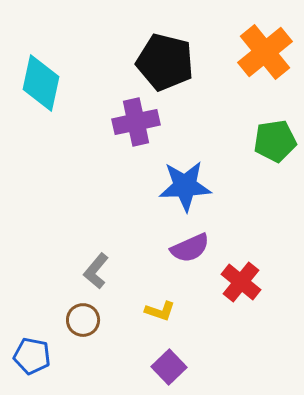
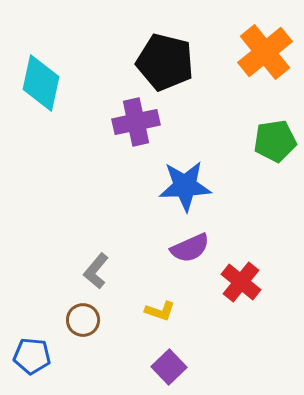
blue pentagon: rotated 6 degrees counterclockwise
